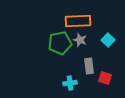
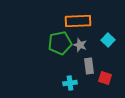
gray star: moved 5 px down
